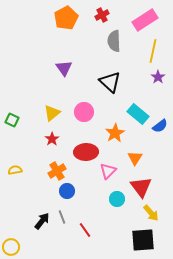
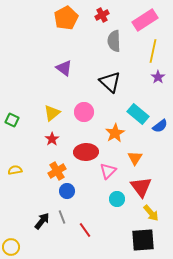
purple triangle: rotated 18 degrees counterclockwise
